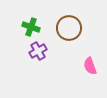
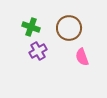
pink semicircle: moved 8 px left, 9 px up
